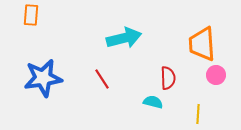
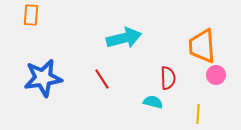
orange trapezoid: moved 2 px down
